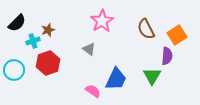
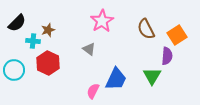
cyan cross: rotated 24 degrees clockwise
red hexagon: rotated 15 degrees counterclockwise
pink semicircle: rotated 98 degrees counterclockwise
